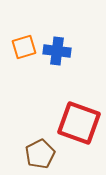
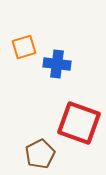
blue cross: moved 13 px down
